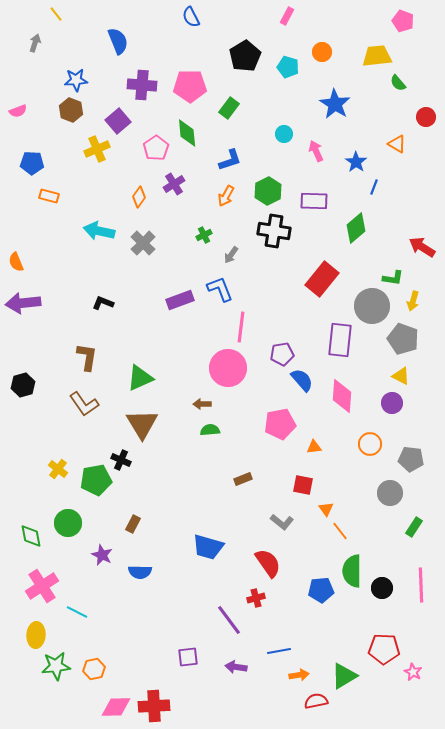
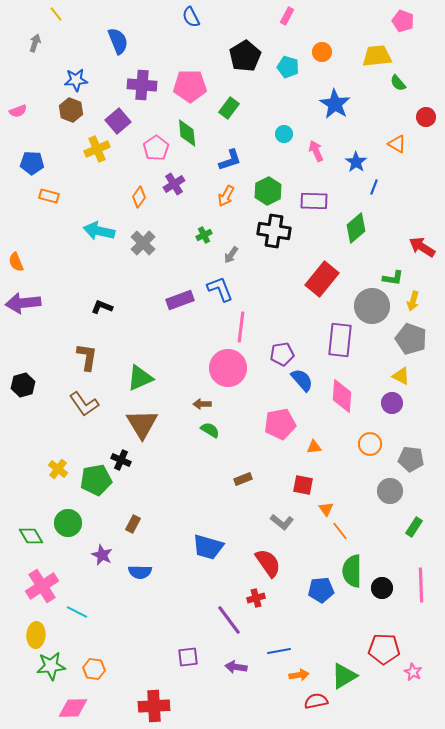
black L-shape at (103, 303): moved 1 px left, 4 px down
gray pentagon at (403, 339): moved 8 px right
green semicircle at (210, 430): rotated 36 degrees clockwise
gray circle at (390, 493): moved 2 px up
green diamond at (31, 536): rotated 20 degrees counterclockwise
green star at (56, 666): moved 5 px left
orange hexagon at (94, 669): rotated 20 degrees clockwise
pink diamond at (116, 707): moved 43 px left, 1 px down
